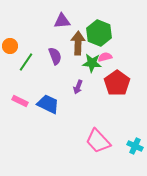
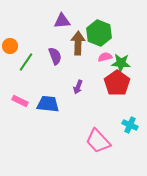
green star: moved 29 px right
blue trapezoid: rotated 20 degrees counterclockwise
cyan cross: moved 5 px left, 21 px up
